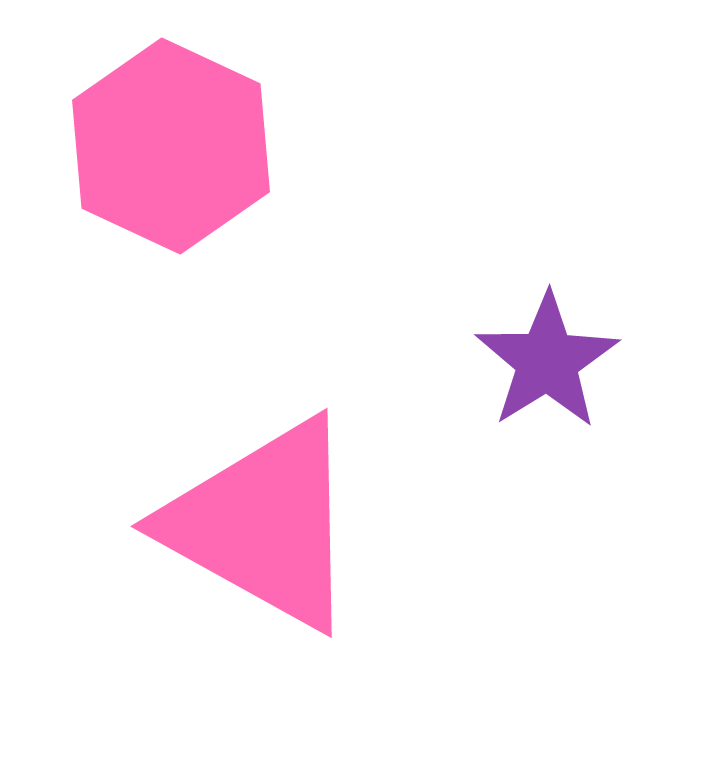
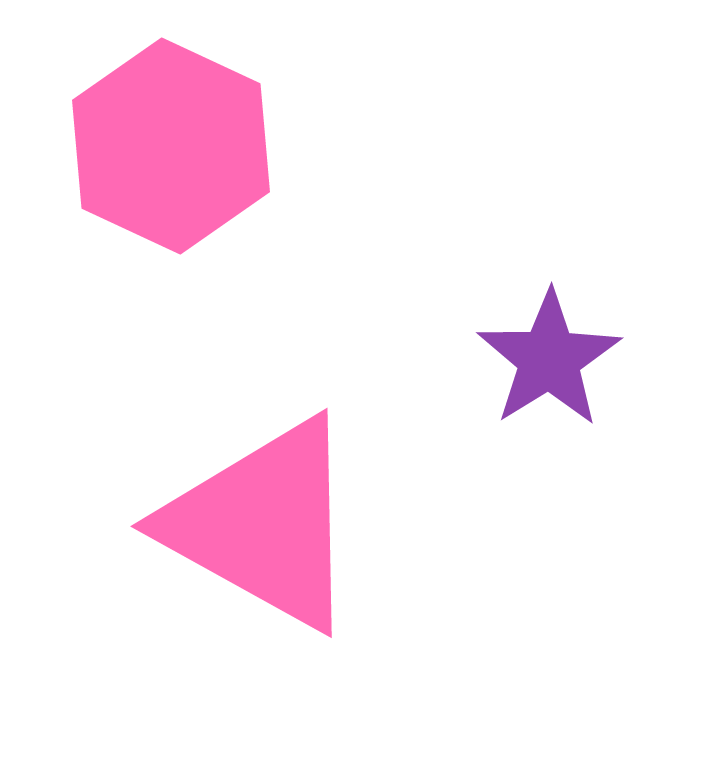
purple star: moved 2 px right, 2 px up
